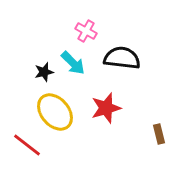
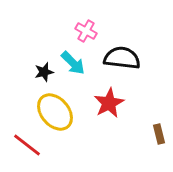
red star: moved 3 px right, 5 px up; rotated 12 degrees counterclockwise
